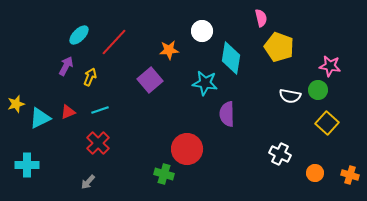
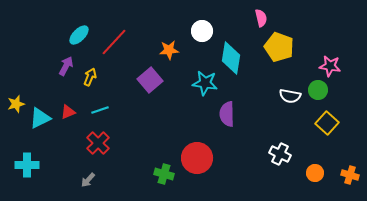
red circle: moved 10 px right, 9 px down
gray arrow: moved 2 px up
